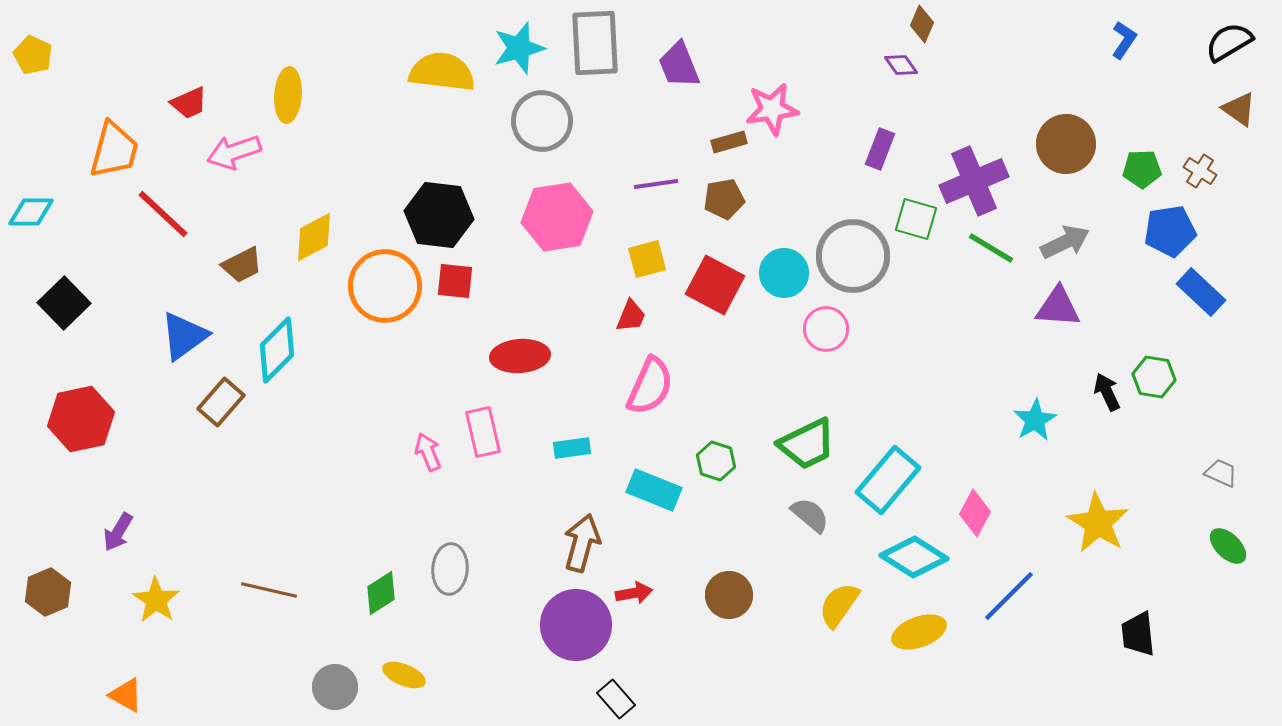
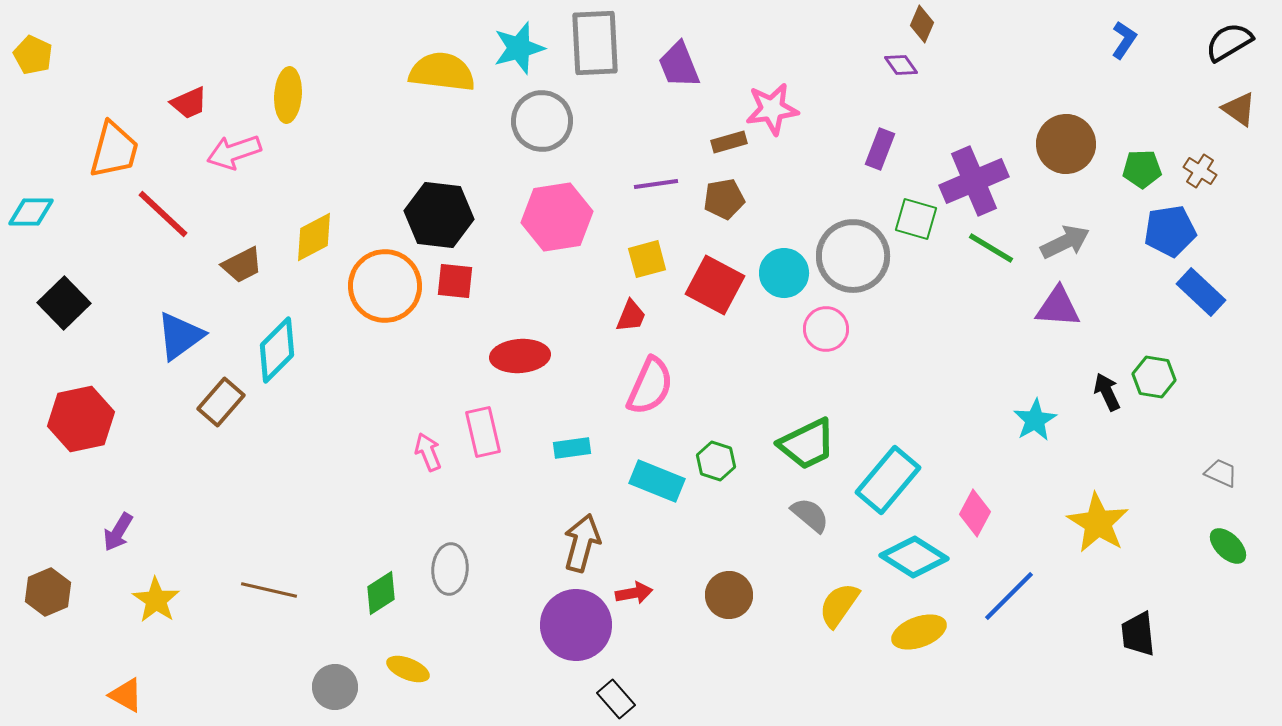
blue triangle at (184, 336): moved 4 px left
cyan rectangle at (654, 490): moved 3 px right, 9 px up
yellow ellipse at (404, 675): moved 4 px right, 6 px up
